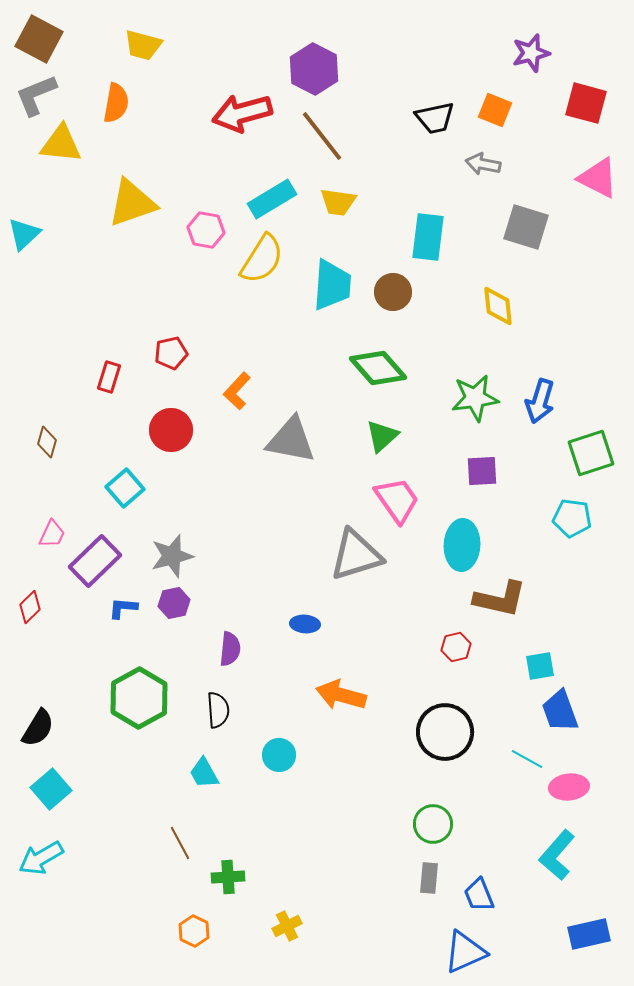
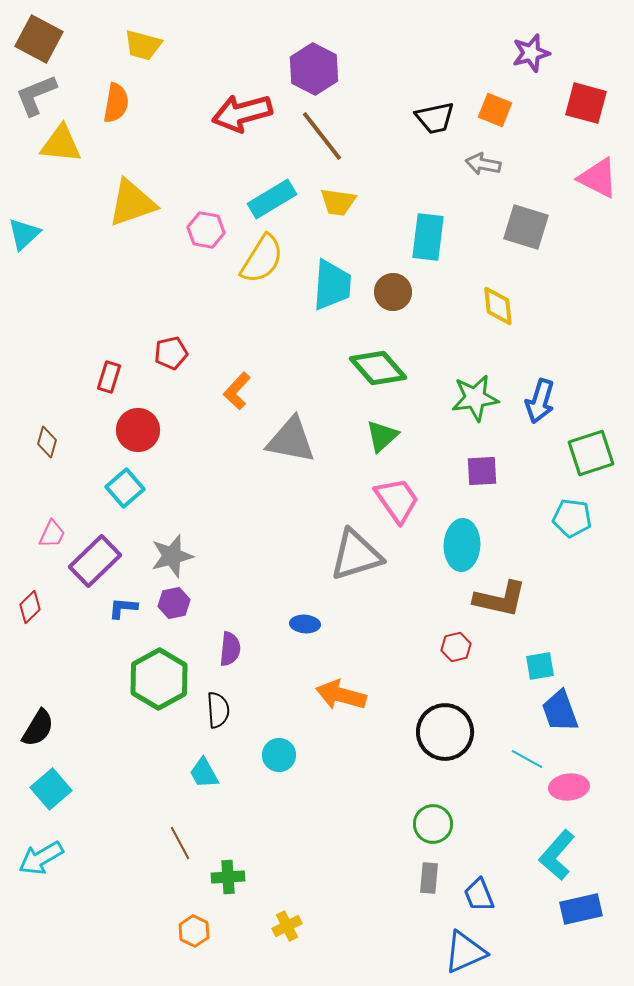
red circle at (171, 430): moved 33 px left
green hexagon at (139, 698): moved 20 px right, 19 px up
blue rectangle at (589, 934): moved 8 px left, 25 px up
